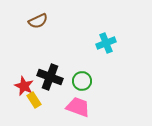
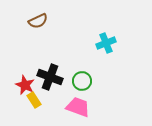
red star: moved 1 px right, 1 px up
